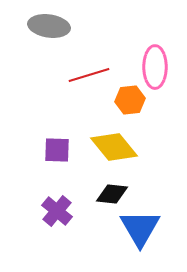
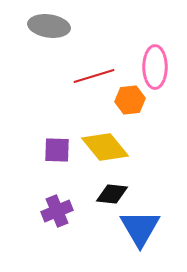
red line: moved 5 px right, 1 px down
yellow diamond: moved 9 px left
purple cross: rotated 28 degrees clockwise
